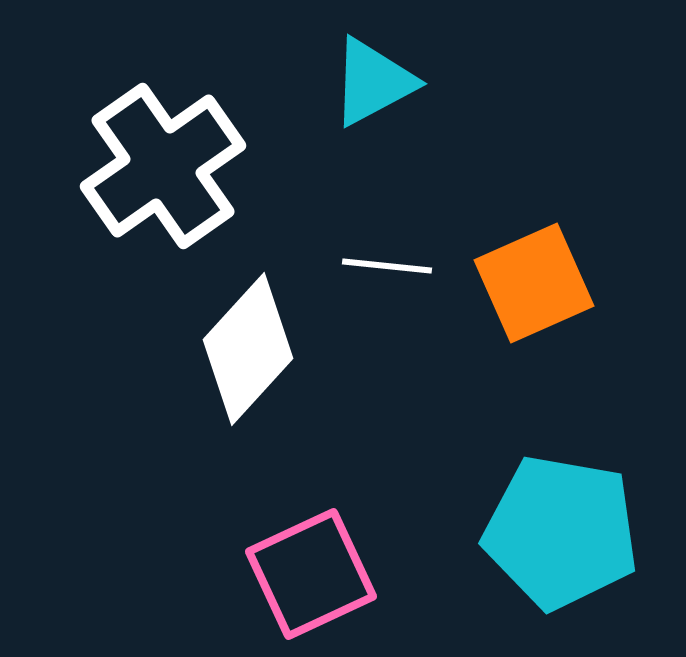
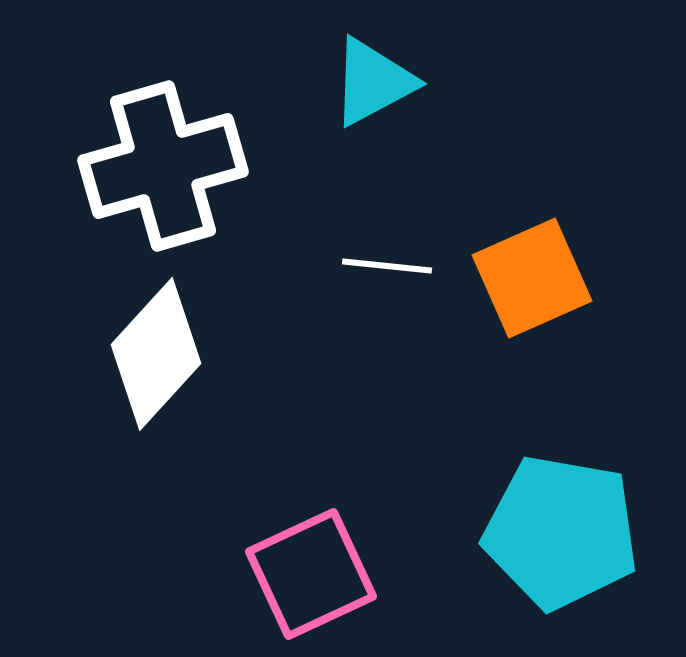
white cross: rotated 19 degrees clockwise
orange square: moved 2 px left, 5 px up
white diamond: moved 92 px left, 5 px down
